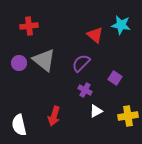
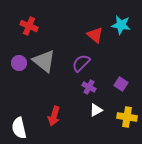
red cross: rotated 30 degrees clockwise
gray triangle: moved 1 px down
purple square: moved 6 px right, 6 px down
purple cross: moved 4 px right, 3 px up
white triangle: moved 1 px up
yellow cross: moved 1 px left, 1 px down; rotated 18 degrees clockwise
white semicircle: moved 3 px down
